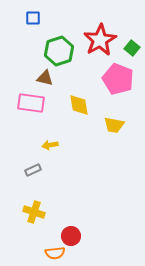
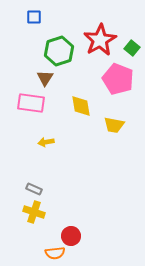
blue square: moved 1 px right, 1 px up
brown triangle: rotated 48 degrees clockwise
yellow diamond: moved 2 px right, 1 px down
yellow arrow: moved 4 px left, 3 px up
gray rectangle: moved 1 px right, 19 px down; rotated 49 degrees clockwise
